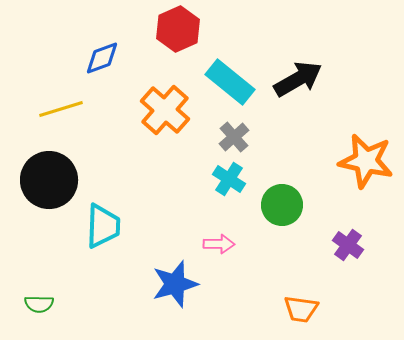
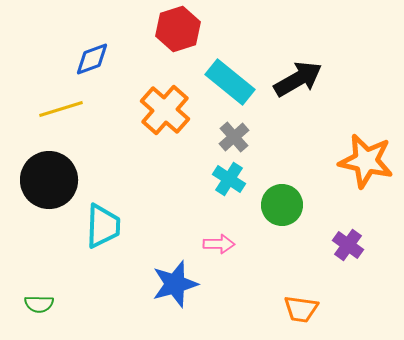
red hexagon: rotated 6 degrees clockwise
blue diamond: moved 10 px left, 1 px down
